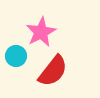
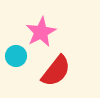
red semicircle: moved 3 px right
